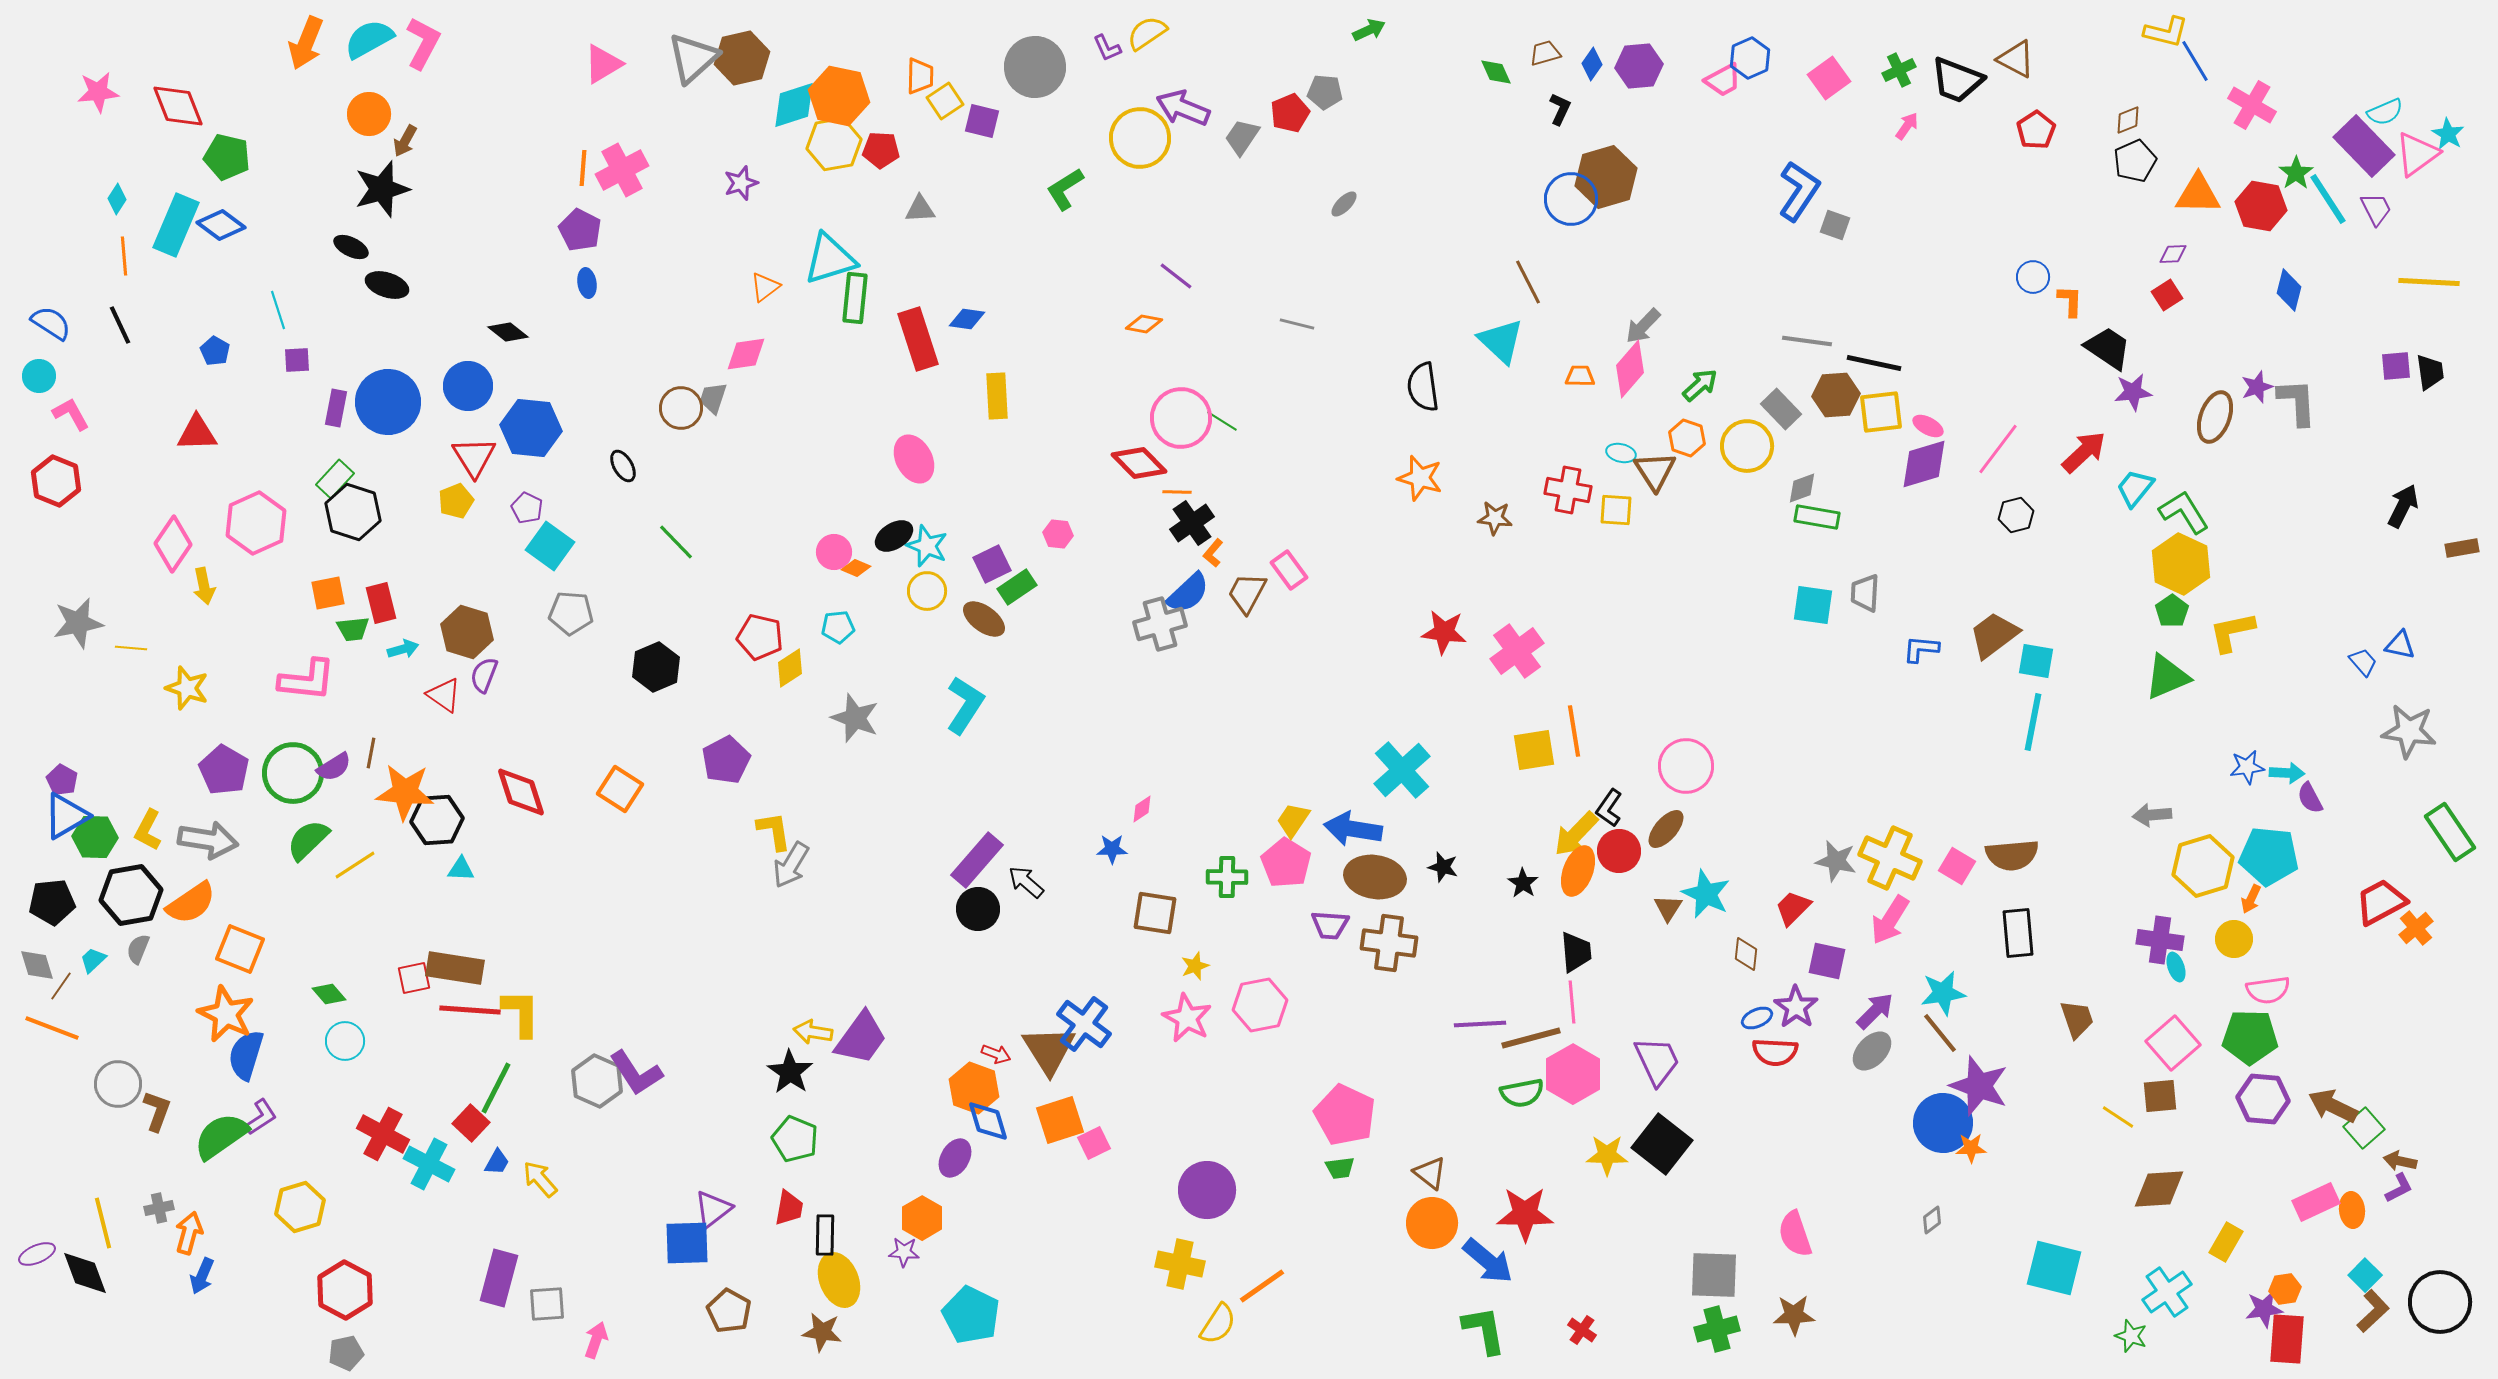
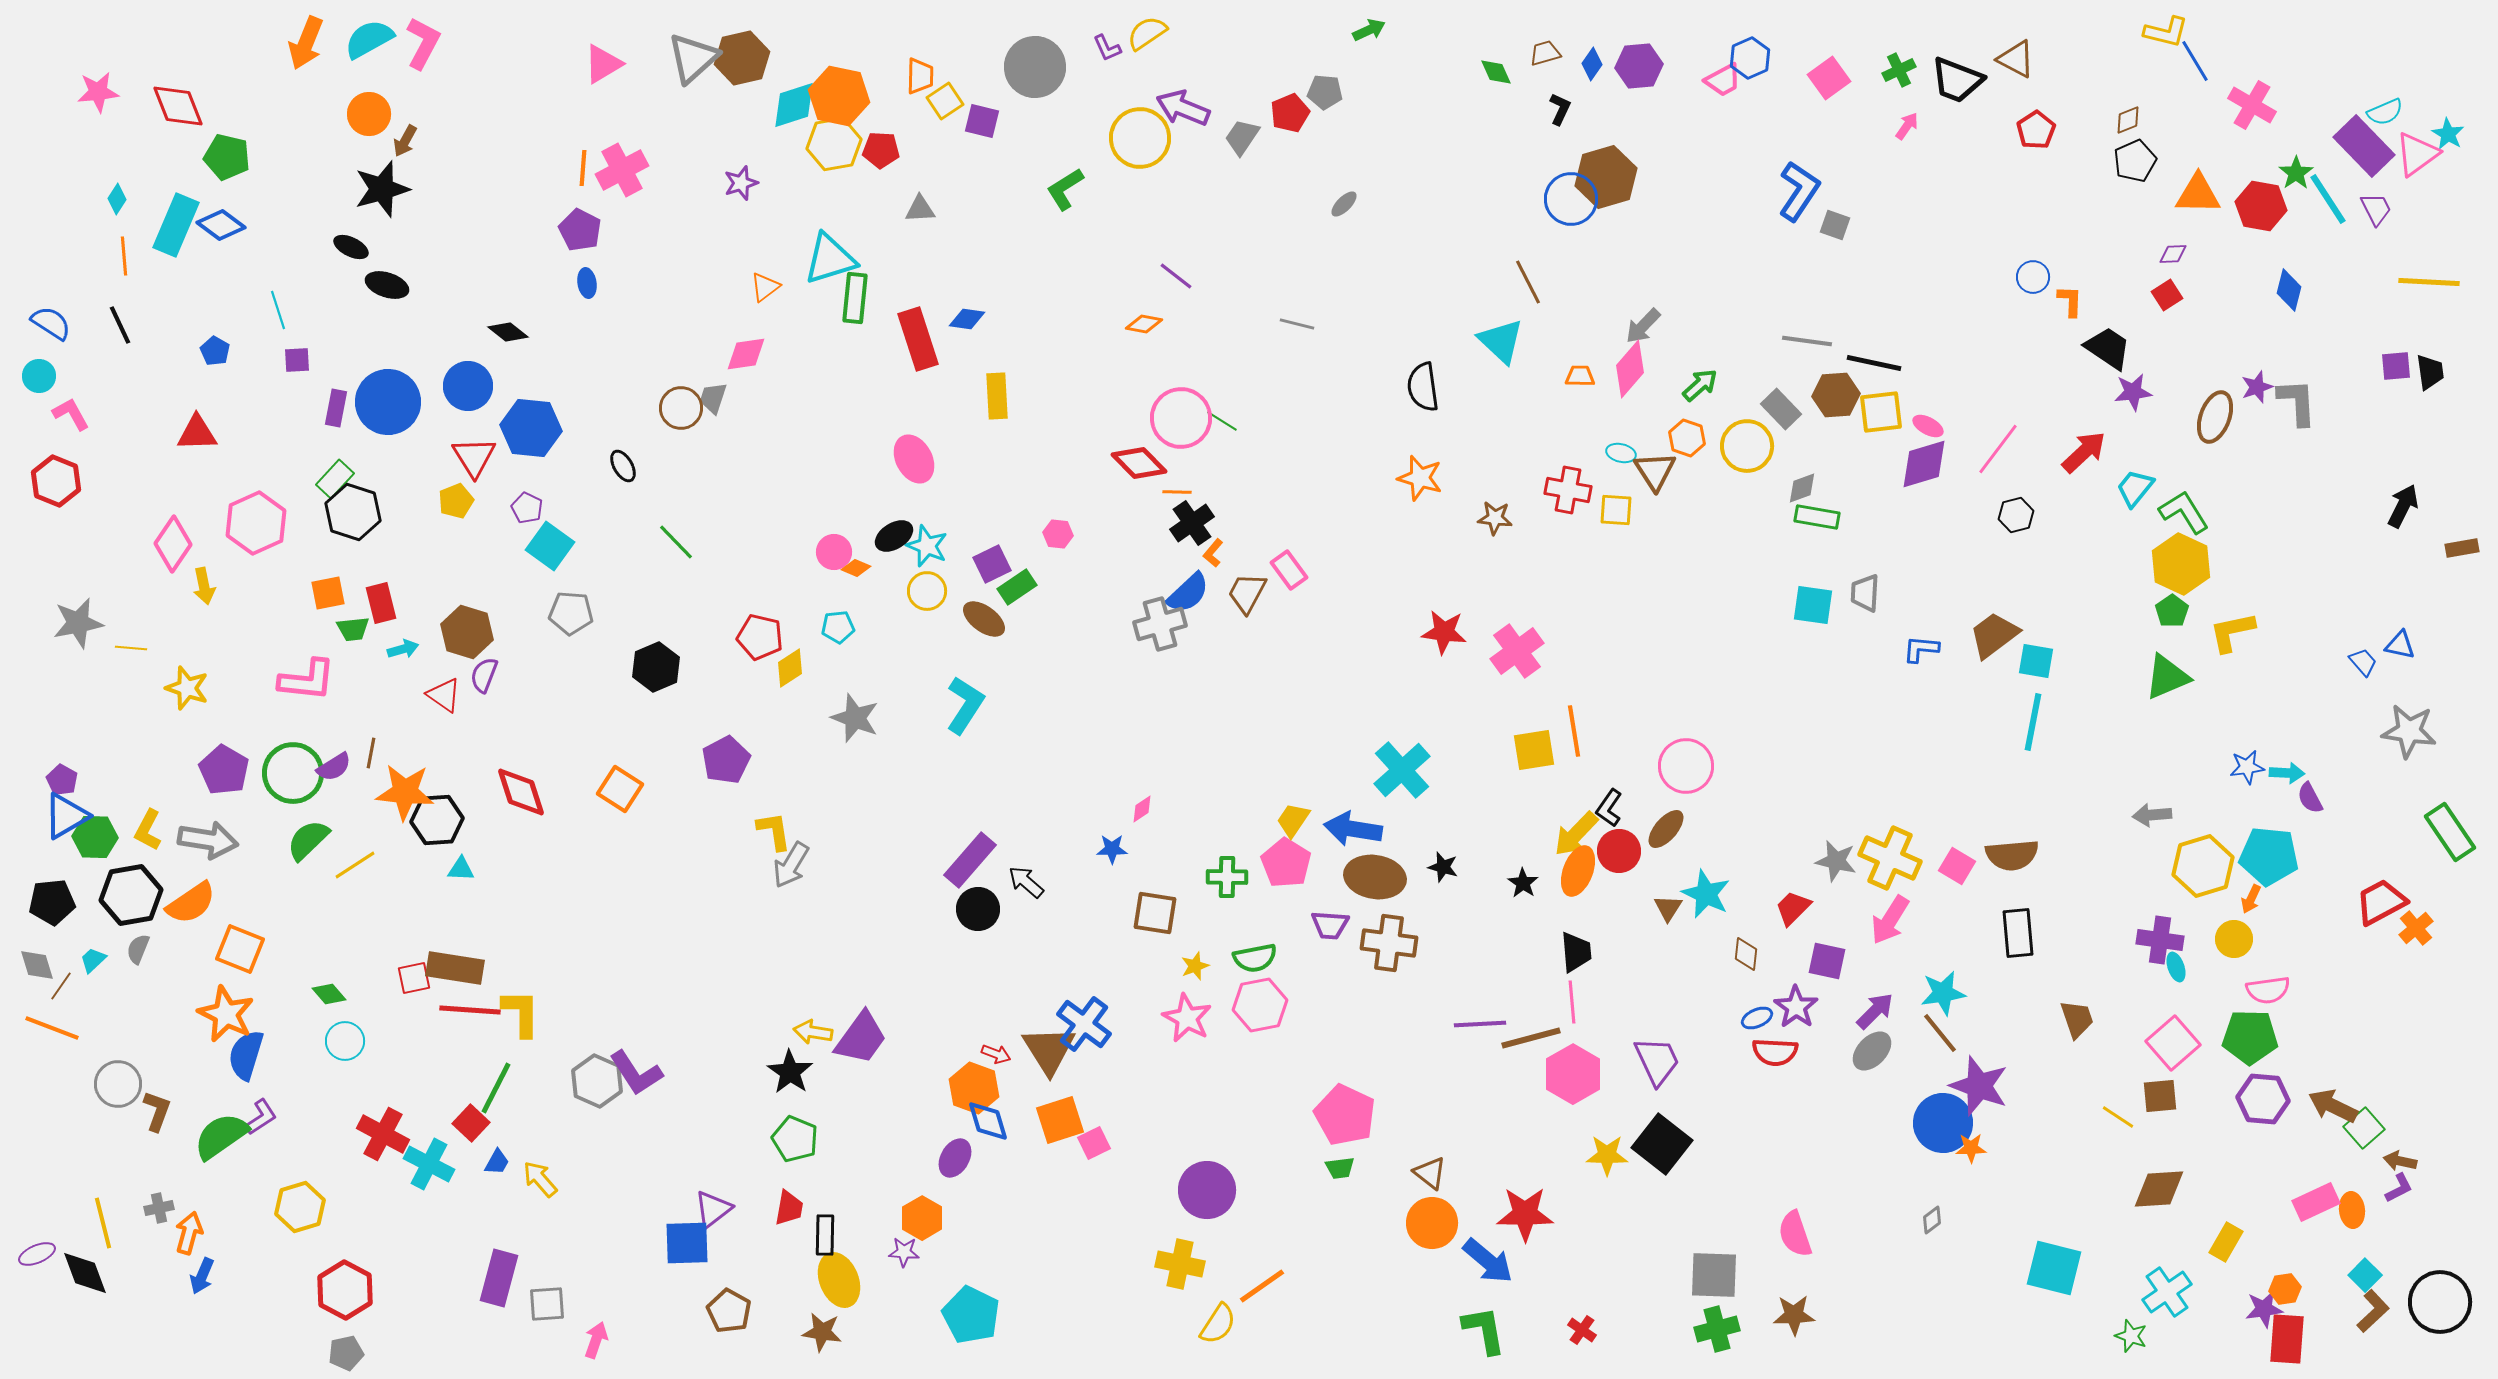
purple rectangle at (977, 860): moved 7 px left
green semicircle at (1522, 1093): moved 267 px left, 135 px up
